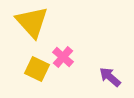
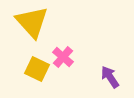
purple arrow: rotated 15 degrees clockwise
